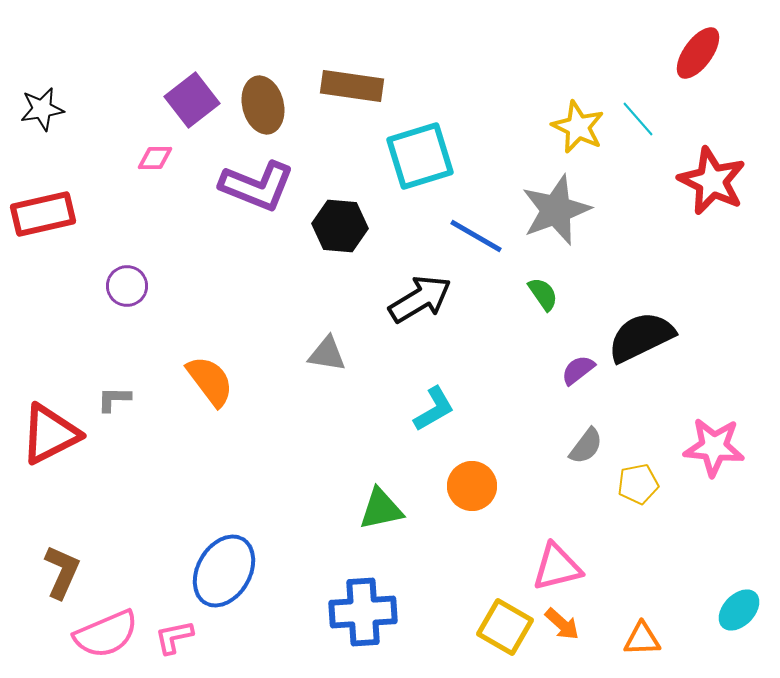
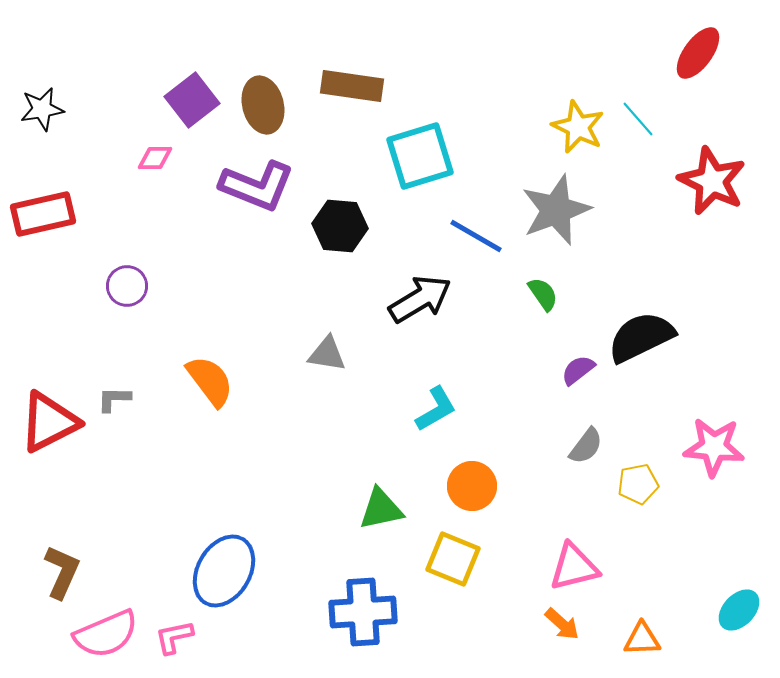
cyan L-shape: moved 2 px right
red triangle: moved 1 px left, 12 px up
pink triangle: moved 17 px right
yellow square: moved 52 px left, 68 px up; rotated 8 degrees counterclockwise
